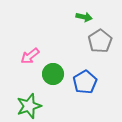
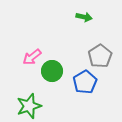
gray pentagon: moved 15 px down
pink arrow: moved 2 px right, 1 px down
green circle: moved 1 px left, 3 px up
